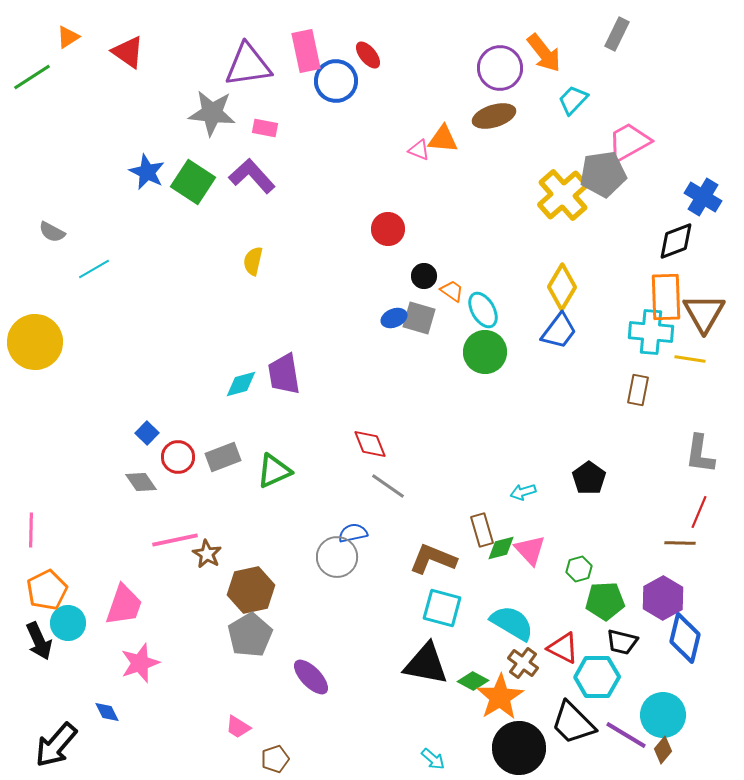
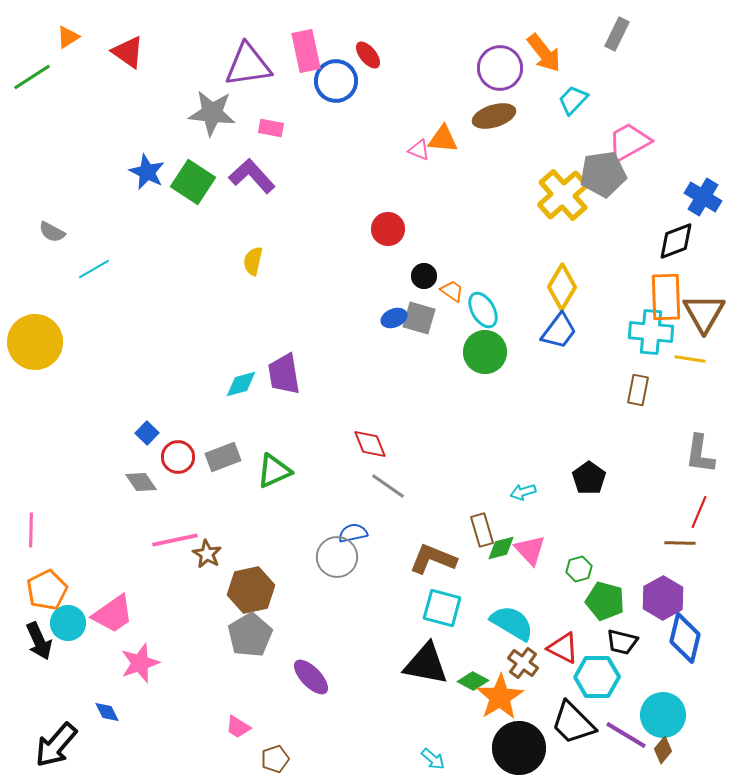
pink rectangle at (265, 128): moved 6 px right
green pentagon at (605, 601): rotated 18 degrees clockwise
pink trapezoid at (124, 605): moved 11 px left, 9 px down; rotated 36 degrees clockwise
